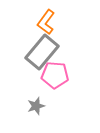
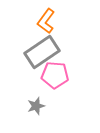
orange L-shape: moved 1 px up
gray rectangle: rotated 16 degrees clockwise
